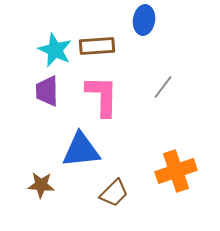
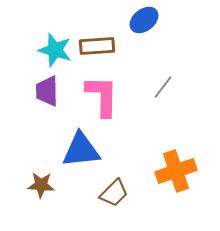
blue ellipse: rotated 44 degrees clockwise
cyan star: rotated 8 degrees counterclockwise
